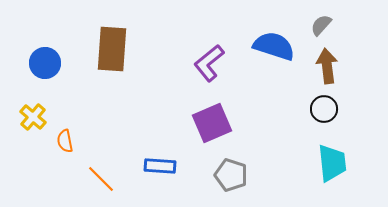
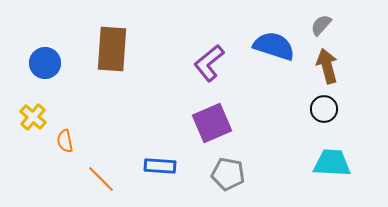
brown arrow: rotated 8 degrees counterclockwise
cyan trapezoid: rotated 81 degrees counterclockwise
gray pentagon: moved 3 px left, 1 px up; rotated 8 degrees counterclockwise
